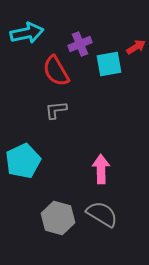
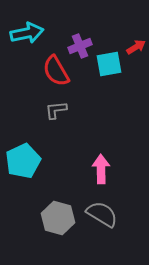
purple cross: moved 2 px down
